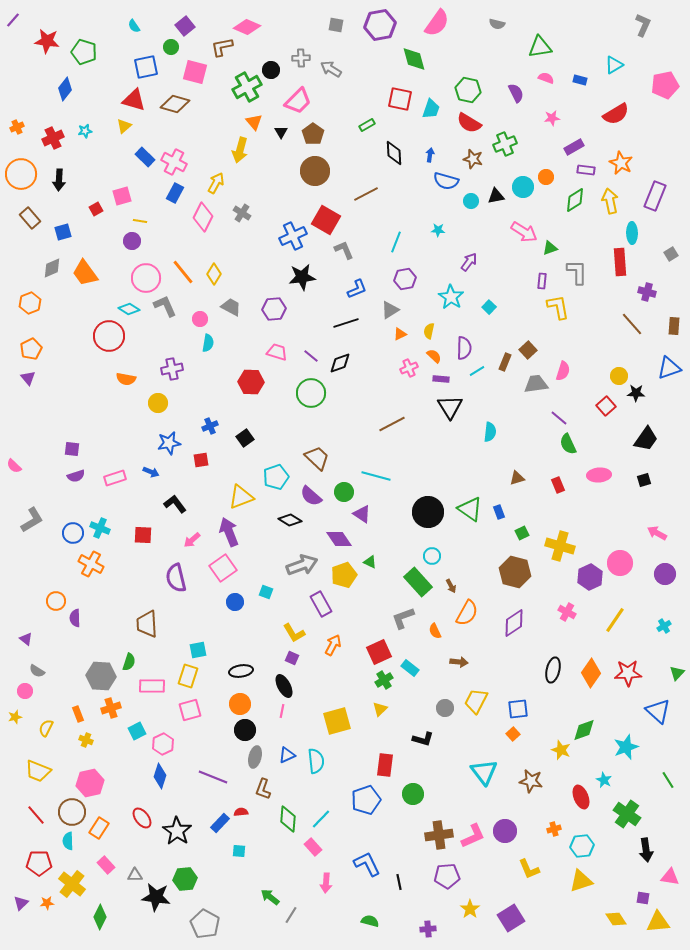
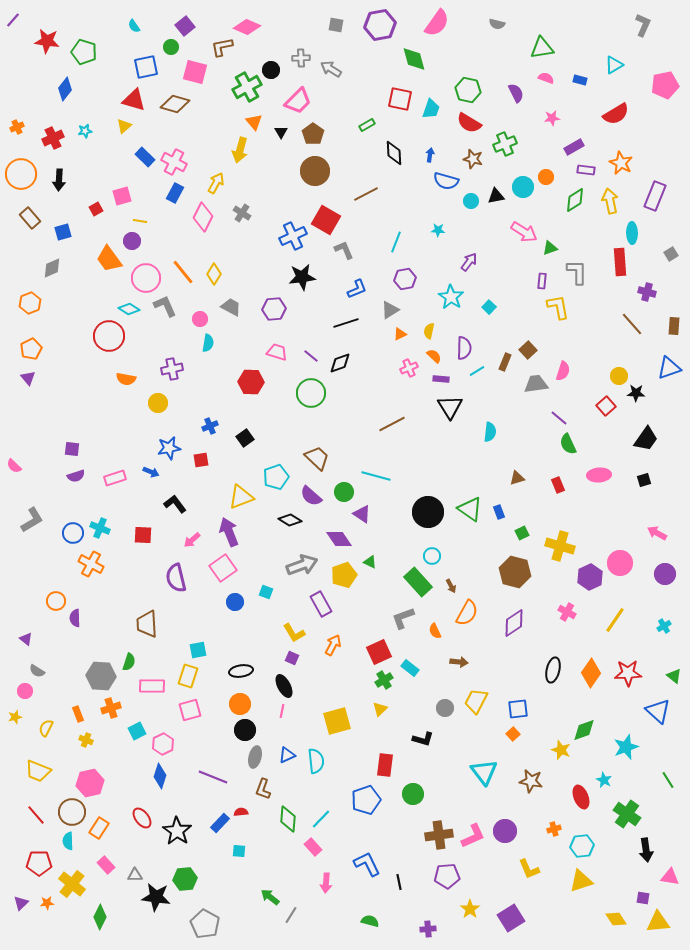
green triangle at (540, 47): moved 2 px right, 1 px down
orange trapezoid at (85, 273): moved 24 px right, 14 px up
blue star at (169, 443): moved 5 px down
green triangle at (677, 673): moved 3 px left, 3 px down; rotated 35 degrees counterclockwise
